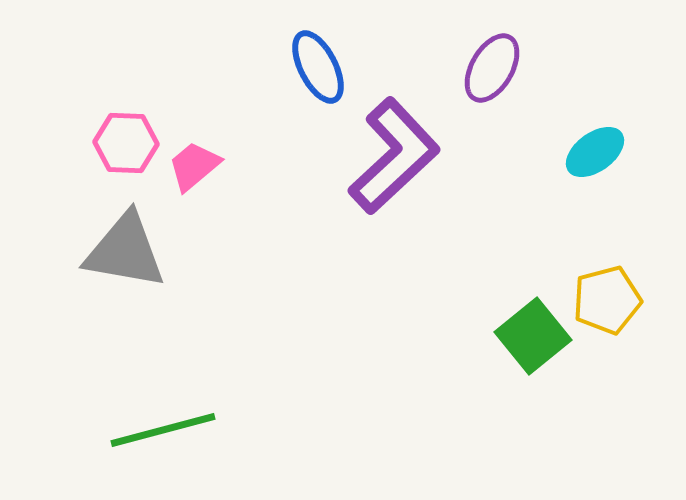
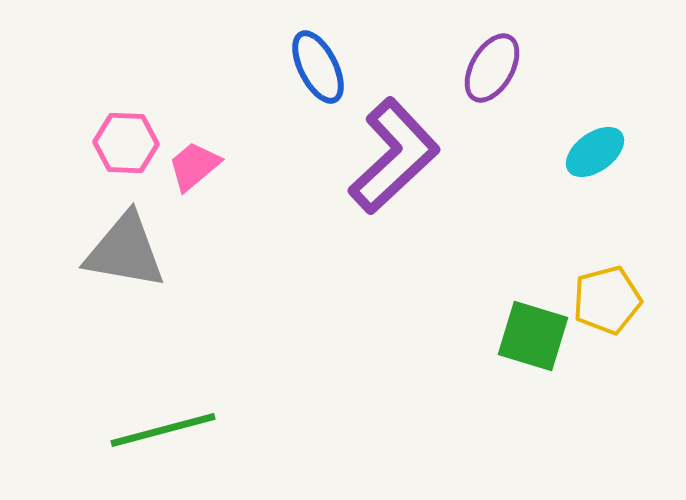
green square: rotated 34 degrees counterclockwise
